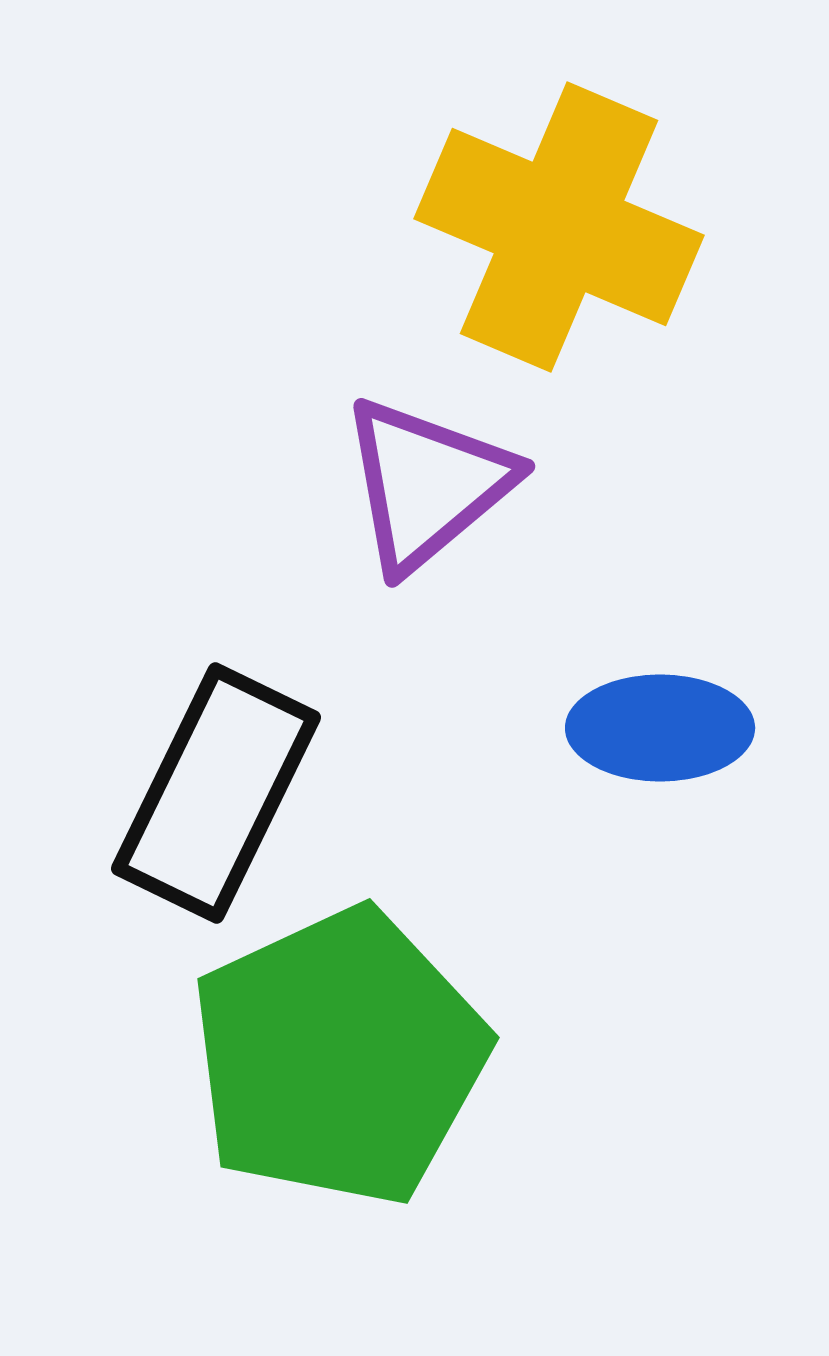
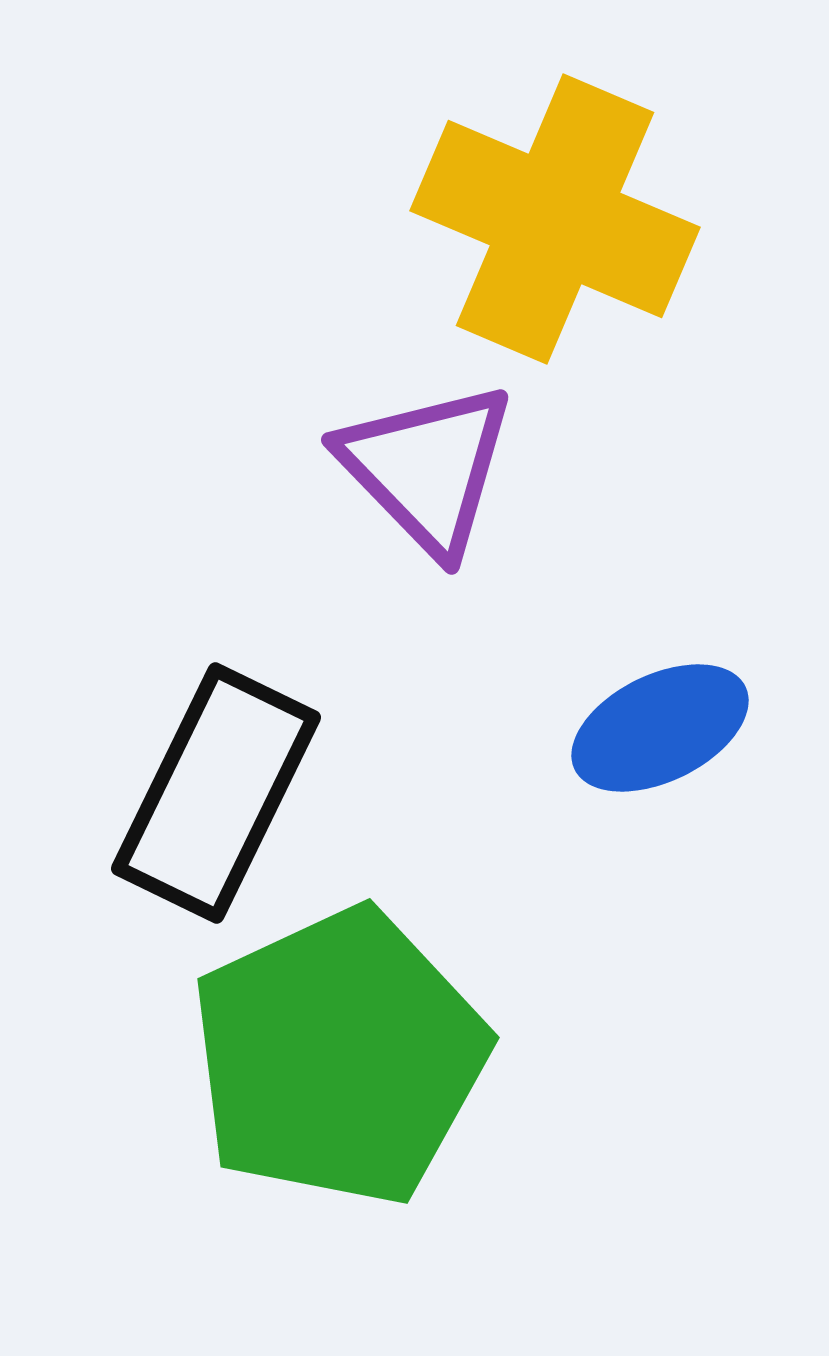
yellow cross: moved 4 px left, 8 px up
purple triangle: moved 16 px up; rotated 34 degrees counterclockwise
blue ellipse: rotated 26 degrees counterclockwise
